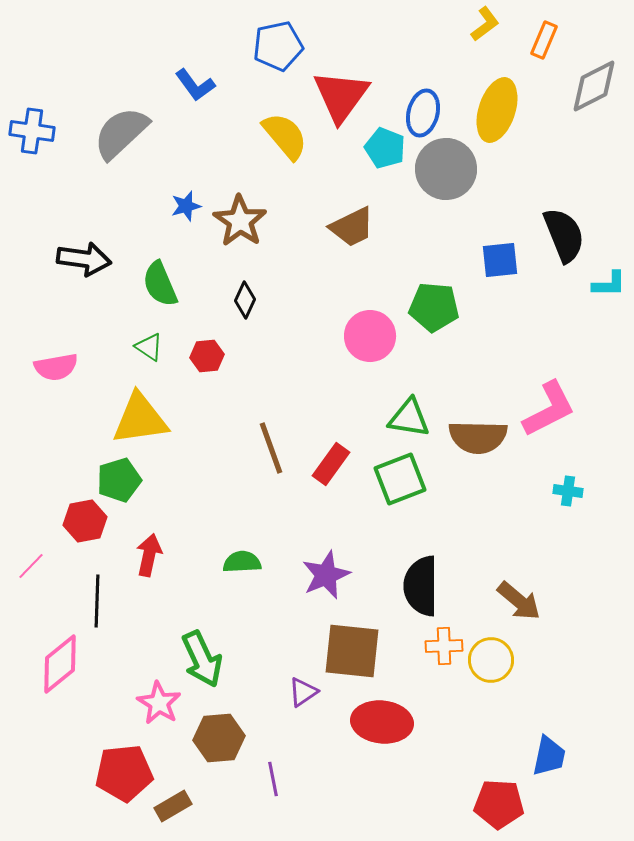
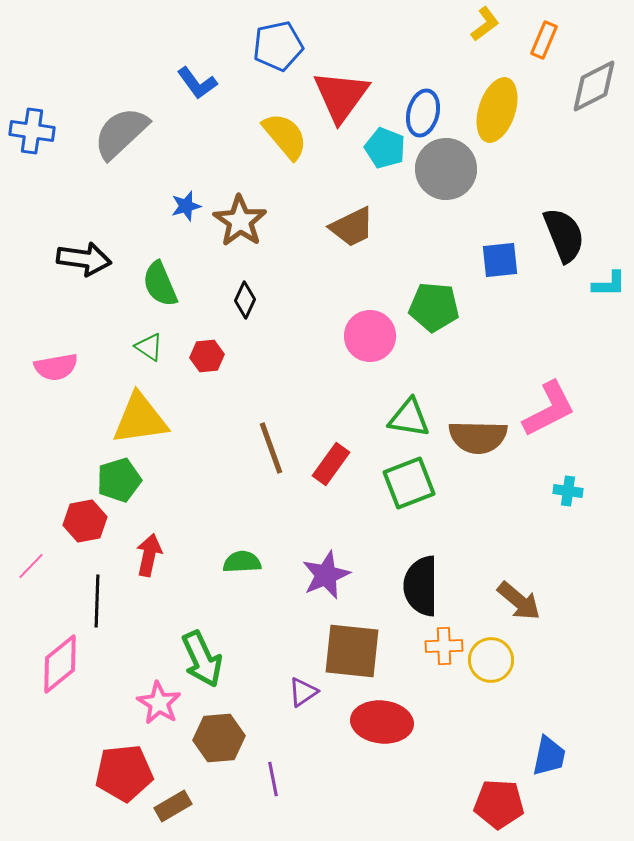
blue L-shape at (195, 85): moved 2 px right, 2 px up
green square at (400, 479): moved 9 px right, 4 px down
